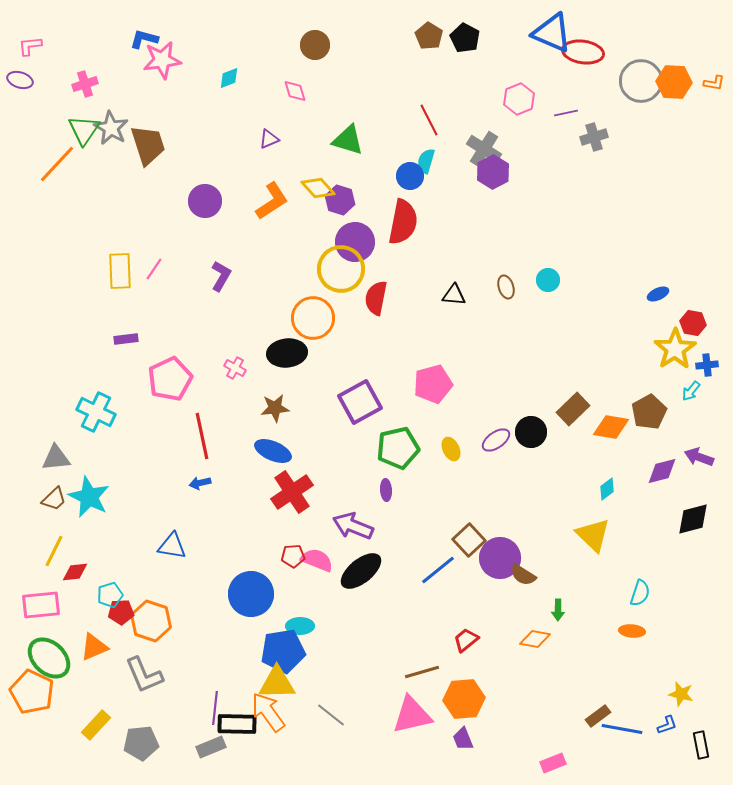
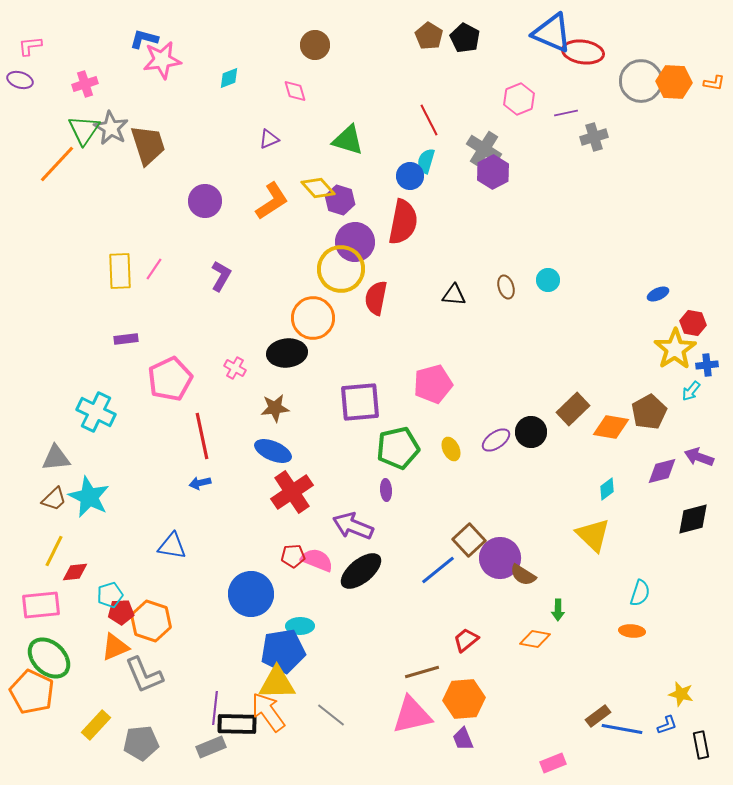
purple square at (360, 402): rotated 24 degrees clockwise
orange triangle at (94, 647): moved 21 px right
